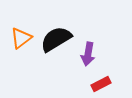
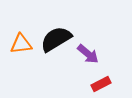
orange triangle: moved 6 px down; rotated 30 degrees clockwise
purple arrow: rotated 60 degrees counterclockwise
